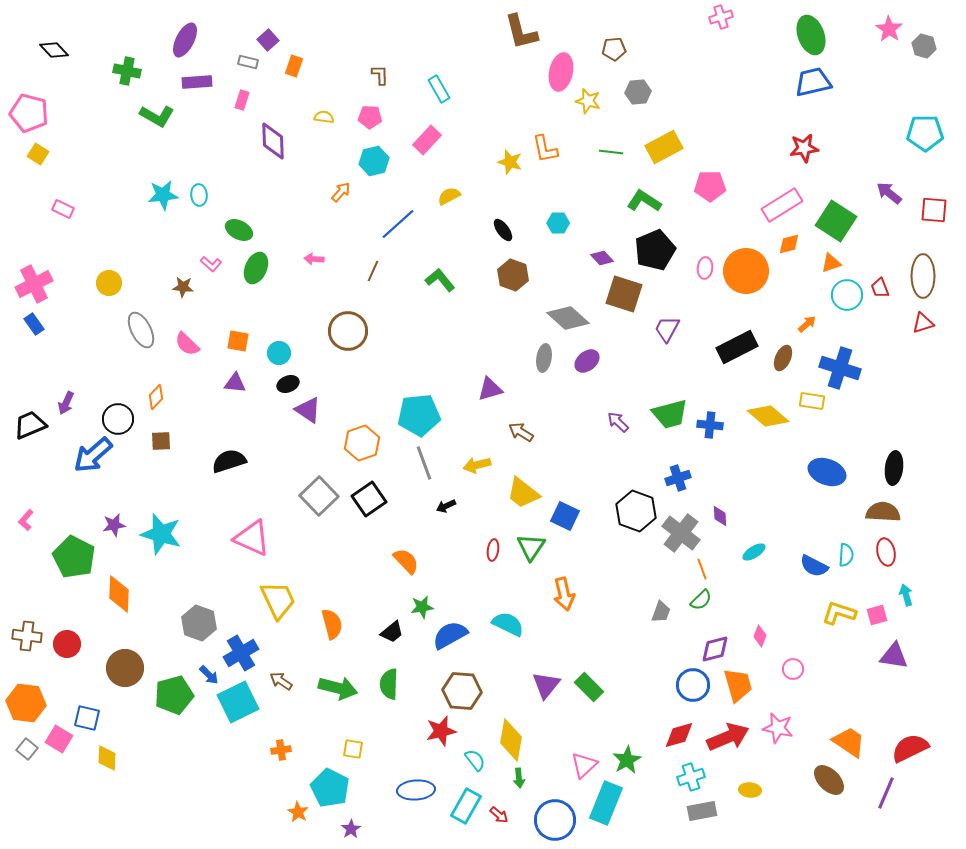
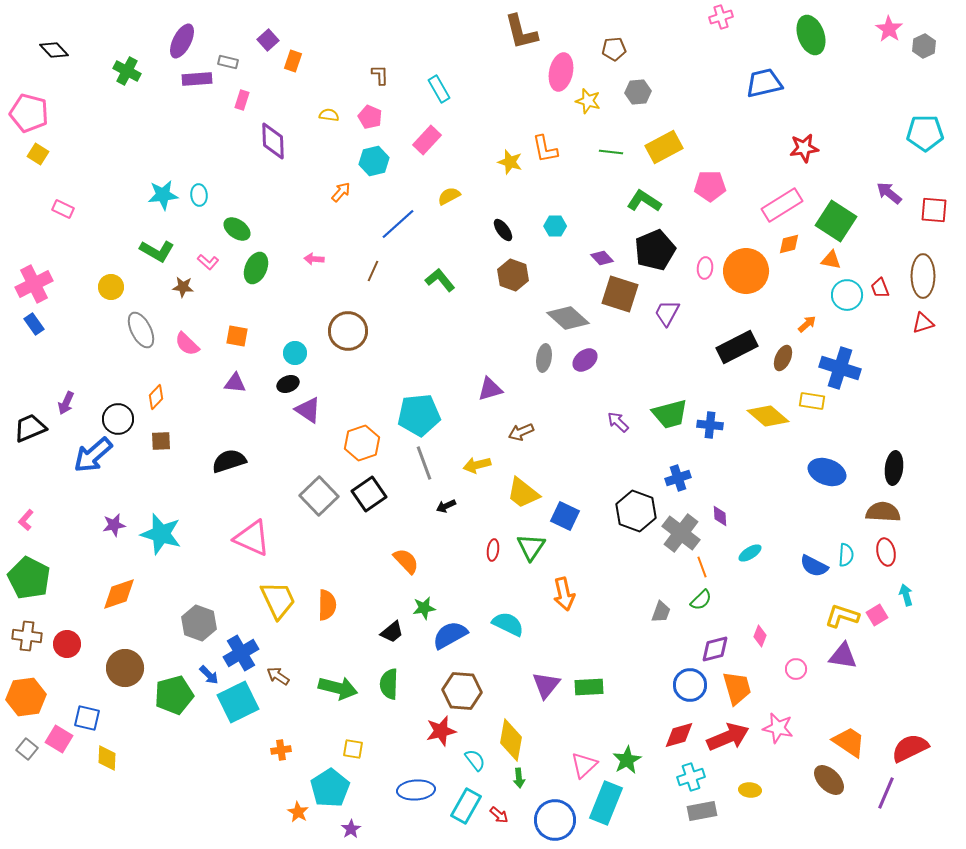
purple ellipse at (185, 40): moved 3 px left, 1 px down
gray hexagon at (924, 46): rotated 20 degrees clockwise
gray rectangle at (248, 62): moved 20 px left
orange rectangle at (294, 66): moved 1 px left, 5 px up
green cross at (127, 71): rotated 16 degrees clockwise
purple rectangle at (197, 82): moved 3 px up
blue trapezoid at (813, 82): moved 49 px left, 1 px down
green L-shape at (157, 116): moved 135 px down
yellow semicircle at (324, 117): moved 5 px right, 2 px up
pink pentagon at (370, 117): rotated 20 degrees clockwise
cyan hexagon at (558, 223): moved 3 px left, 3 px down
green ellipse at (239, 230): moved 2 px left, 1 px up; rotated 8 degrees clockwise
orange triangle at (831, 263): moved 3 px up; rotated 30 degrees clockwise
pink L-shape at (211, 264): moved 3 px left, 2 px up
yellow circle at (109, 283): moved 2 px right, 4 px down
brown square at (624, 294): moved 4 px left
purple trapezoid at (667, 329): moved 16 px up
orange square at (238, 341): moved 1 px left, 5 px up
cyan circle at (279, 353): moved 16 px right
purple ellipse at (587, 361): moved 2 px left, 1 px up
black trapezoid at (30, 425): moved 3 px down
brown arrow at (521, 432): rotated 55 degrees counterclockwise
black square at (369, 499): moved 5 px up
cyan ellipse at (754, 552): moved 4 px left, 1 px down
green pentagon at (74, 557): moved 45 px left, 21 px down
orange line at (702, 569): moved 2 px up
orange diamond at (119, 594): rotated 69 degrees clockwise
green star at (422, 607): moved 2 px right, 1 px down
yellow L-shape at (839, 613): moved 3 px right, 3 px down
pink square at (877, 615): rotated 15 degrees counterclockwise
orange semicircle at (332, 624): moved 5 px left, 19 px up; rotated 16 degrees clockwise
purple triangle at (894, 656): moved 51 px left
pink circle at (793, 669): moved 3 px right
brown arrow at (281, 681): moved 3 px left, 5 px up
blue circle at (693, 685): moved 3 px left
orange trapezoid at (738, 685): moved 1 px left, 3 px down
green rectangle at (589, 687): rotated 48 degrees counterclockwise
orange hexagon at (26, 703): moved 6 px up; rotated 15 degrees counterclockwise
cyan pentagon at (330, 788): rotated 12 degrees clockwise
